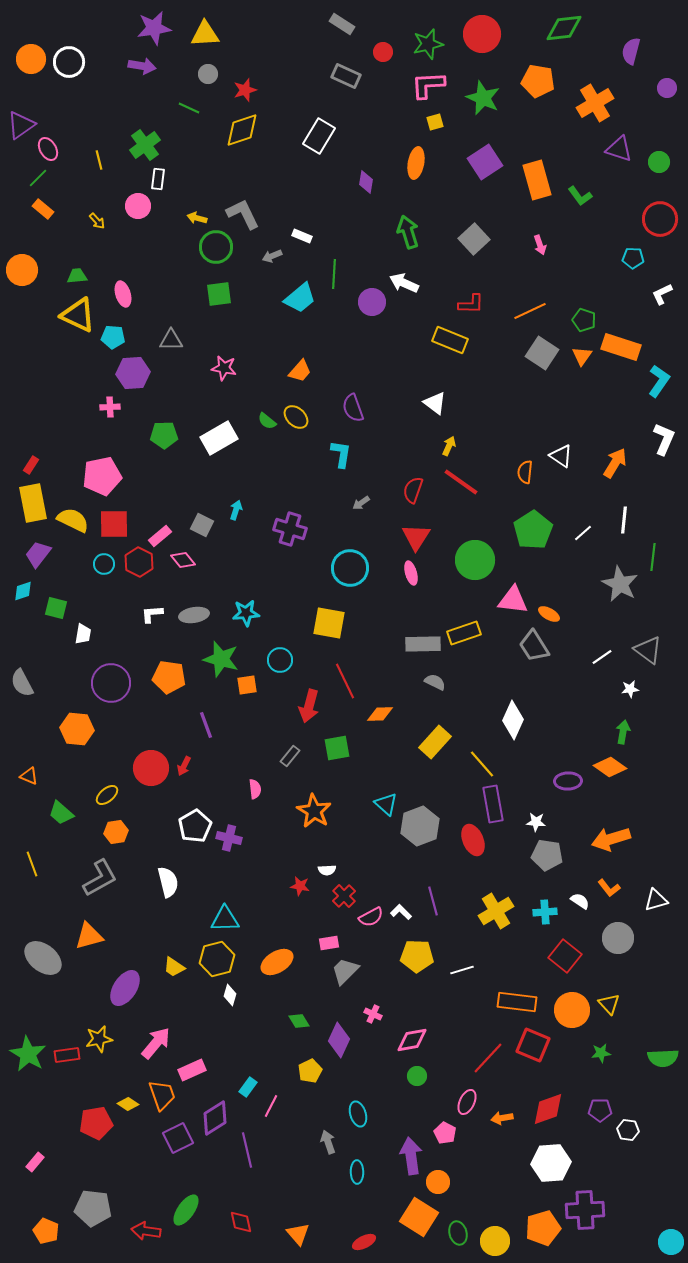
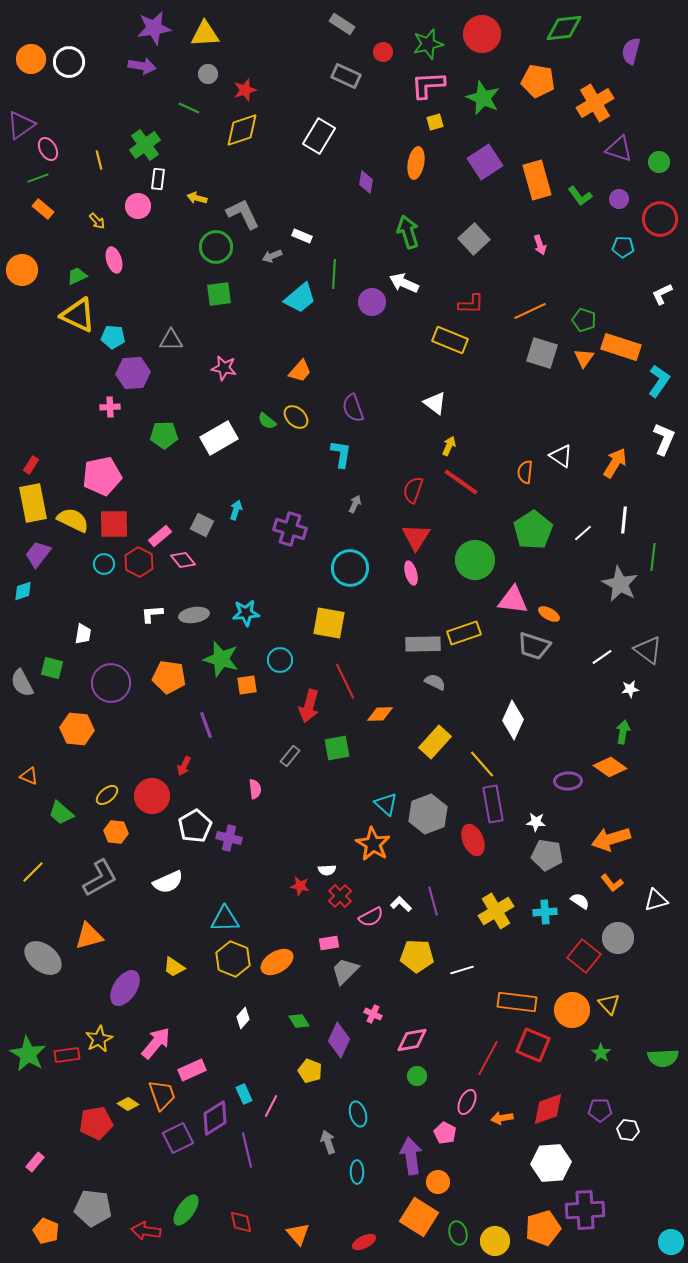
purple circle at (667, 88): moved 48 px left, 111 px down
green line at (38, 178): rotated 25 degrees clockwise
yellow arrow at (197, 218): moved 20 px up
cyan pentagon at (633, 258): moved 10 px left, 11 px up
green trapezoid at (77, 276): rotated 20 degrees counterclockwise
pink ellipse at (123, 294): moved 9 px left, 34 px up
gray square at (542, 353): rotated 16 degrees counterclockwise
orange triangle at (582, 356): moved 2 px right, 2 px down
gray arrow at (361, 503): moved 6 px left, 1 px down; rotated 150 degrees clockwise
green square at (56, 608): moved 4 px left, 60 px down
gray trapezoid at (534, 646): rotated 40 degrees counterclockwise
red circle at (151, 768): moved 1 px right, 28 px down
orange star at (314, 811): moved 59 px right, 33 px down
gray hexagon at (420, 826): moved 8 px right, 12 px up
orange hexagon at (116, 832): rotated 15 degrees clockwise
yellow line at (32, 864): moved 1 px right, 8 px down; rotated 65 degrees clockwise
white semicircle at (168, 882): rotated 80 degrees clockwise
orange L-shape at (609, 888): moved 3 px right, 5 px up
red cross at (344, 896): moved 4 px left
white L-shape at (401, 912): moved 8 px up
red square at (565, 956): moved 19 px right
yellow hexagon at (217, 959): moved 16 px right; rotated 24 degrees counterclockwise
white diamond at (230, 995): moved 13 px right, 23 px down; rotated 25 degrees clockwise
yellow star at (99, 1039): rotated 16 degrees counterclockwise
green star at (601, 1053): rotated 30 degrees counterclockwise
red line at (488, 1058): rotated 15 degrees counterclockwise
yellow pentagon at (310, 1071): rotated 25 degrees counterclockwise
cyan rectangle at (248, 1087): moved 4 px left, 7 px down; rotated 60 degrees counterclockwise
